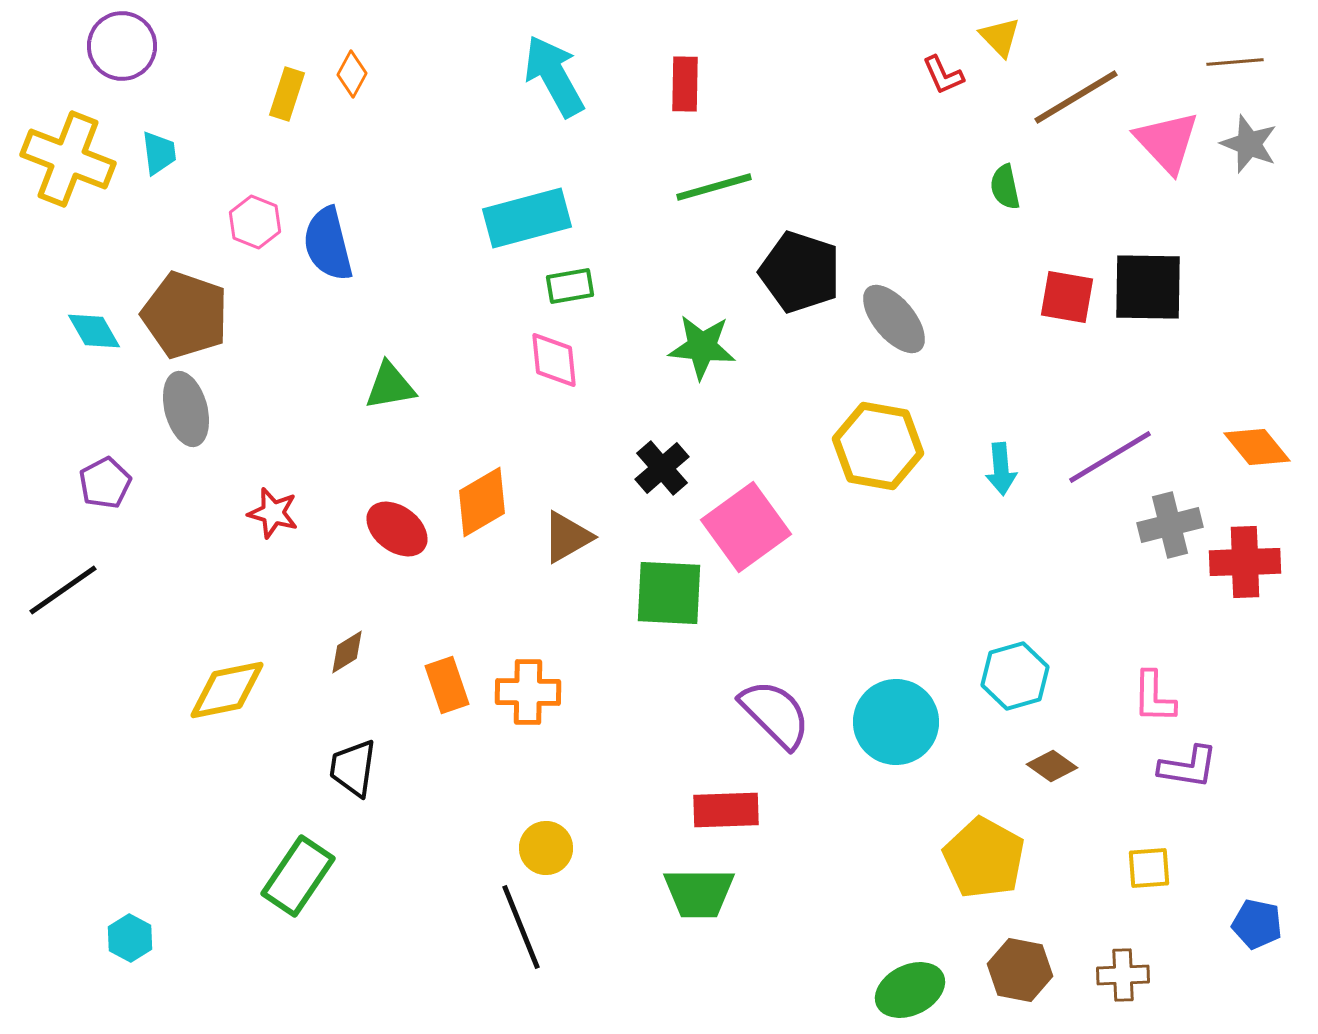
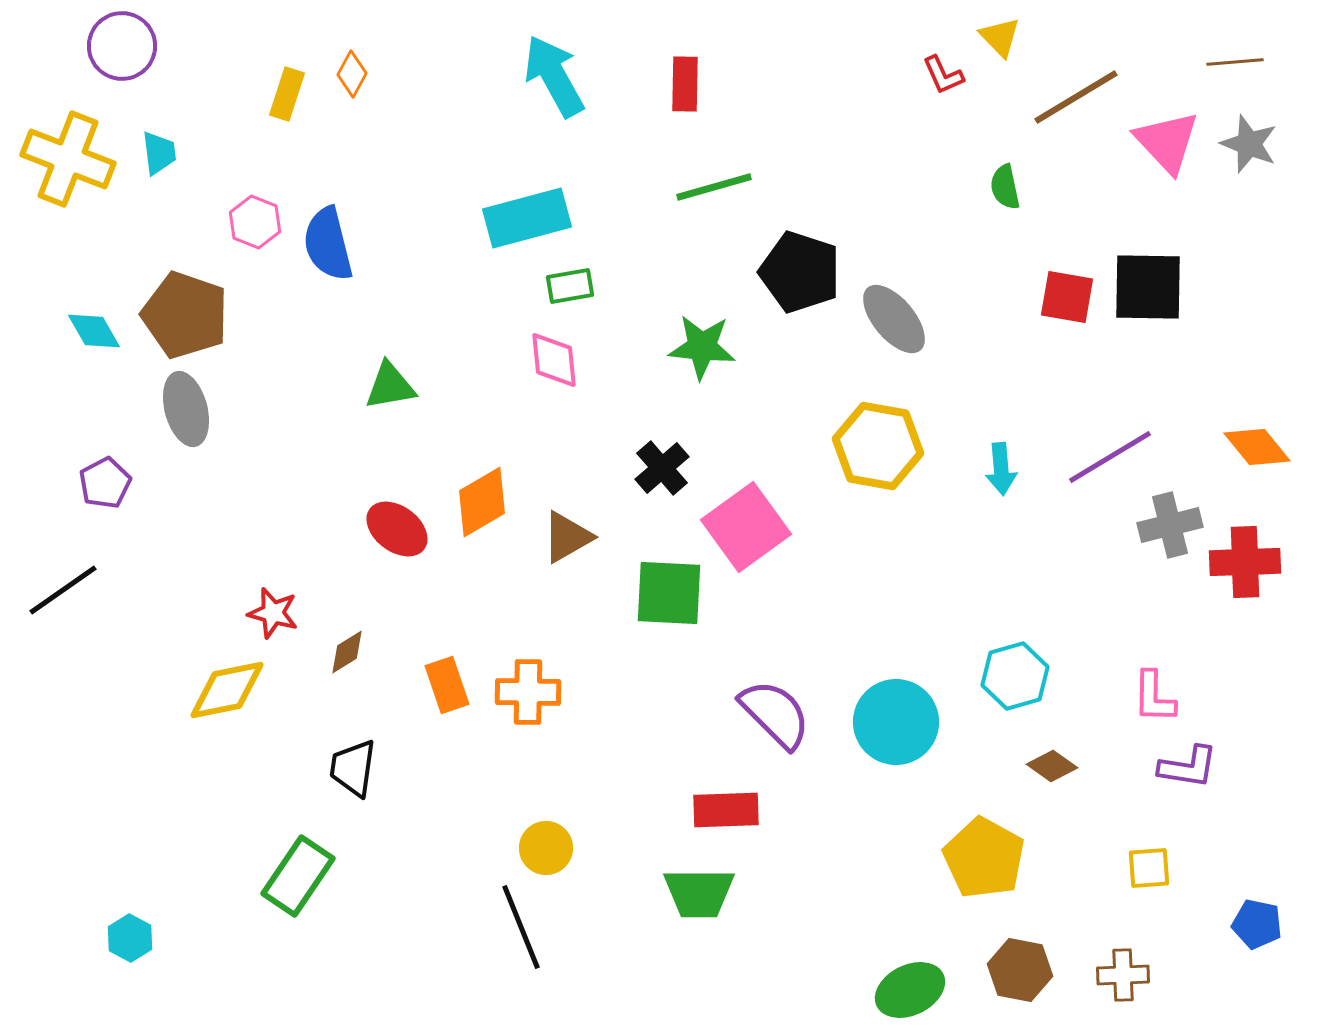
red star at (273, 513): moved 100 px down
